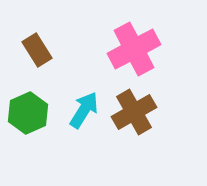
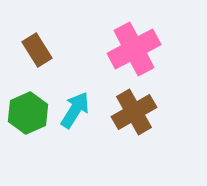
cyan arrow: moved 9 px left
